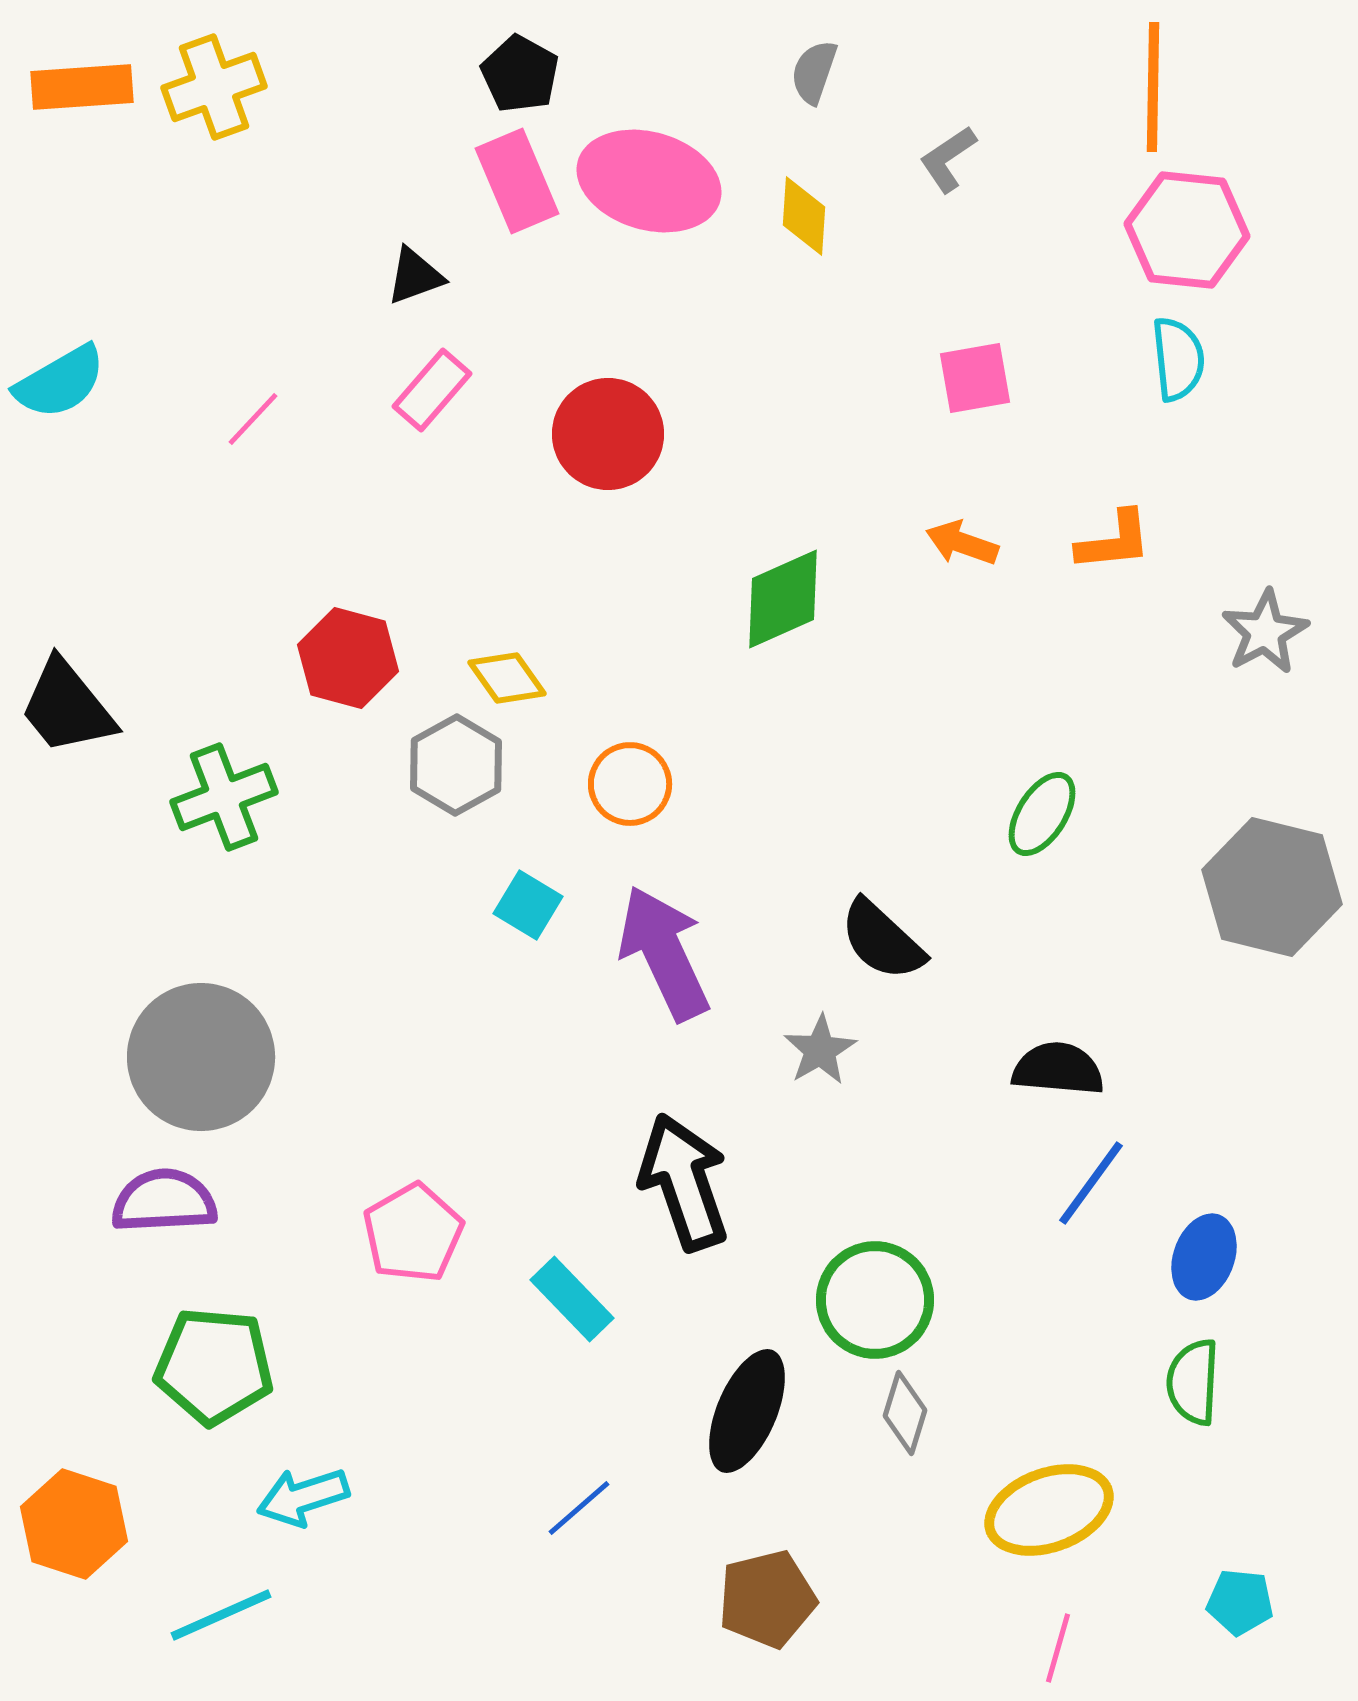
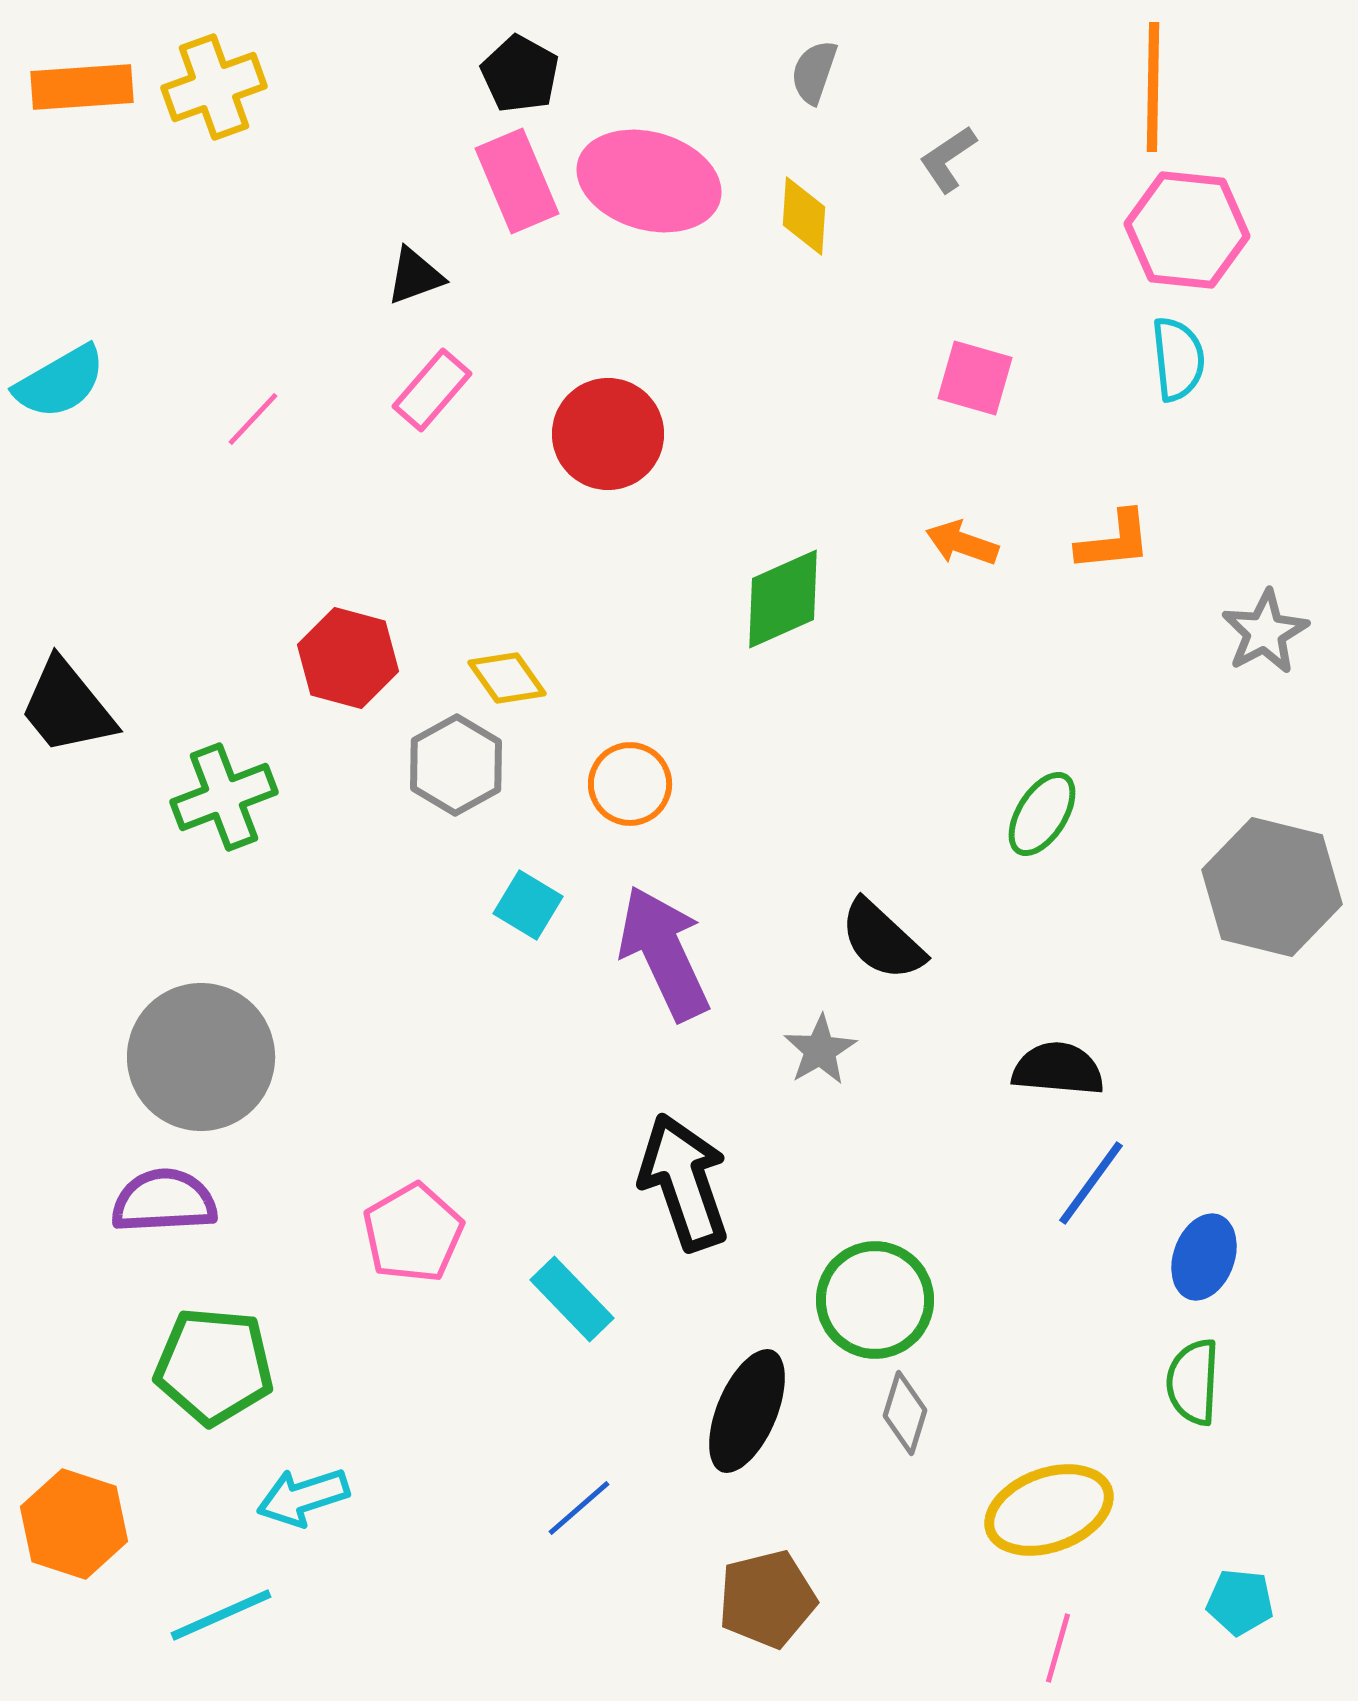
pink square at (975, 378): rotated 26 degrees clockwise
